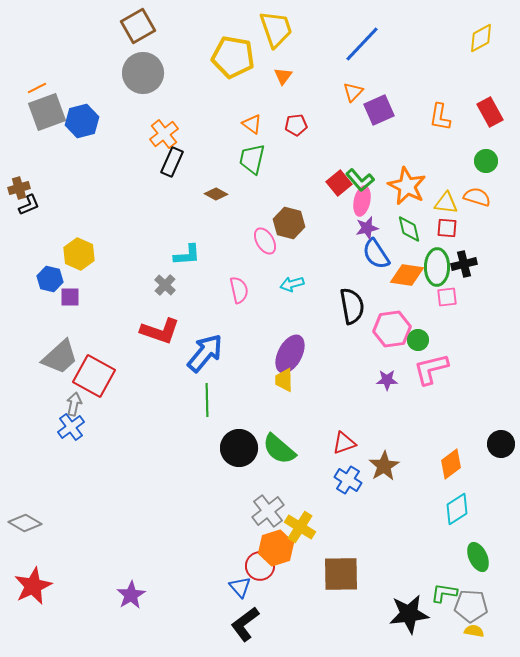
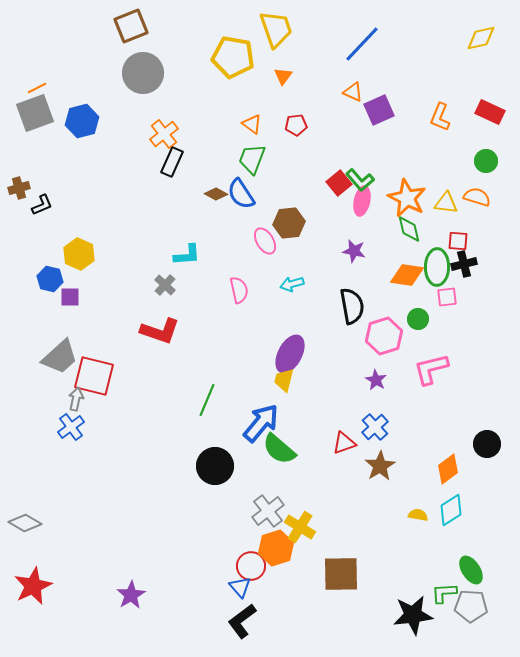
brown square at (138, 26): moved 7 px left; rotated 8 degrees clockwise
yellow diamond at (481, 38): rotated 16 degrees clockwise
orange triangle at (353, 92): rotated 50 degrees counterclockwise
gray square at (47, 112): moved 12 px left, 1 px down
red rectangle at (490, 112): rotated 36 degrees counterclockwise
orange L-shape at (440, 117): rotated 12 degrees clockwise
green trapezoid at (252, 159): rotated 8 degrees clockwise
orange star at (407, 186): moved 12 px down
black L-shape at (29, 205): moved 13 px right
brown hexagon at (289, 223): rotated 20 degrees counterclockwise
purple star at (367, 228): moved 13 px left, 23 px down; rotated 25 degrees clockwise
red square at (447, 228): moved 11 px right, 13 px down
blue semicircle at (376, 254): moved 135 px left, 60 px up
pink hexagon at (392, 329): moved 8 px left, 7 px down; rotated 9 degrees counterclockwise
green circle at (418, 340): moved 21 px up
blue arrow at (205, 353): moved 56 px right, 70 px down
red square at (94, 376): rotated 15 degrees counterclockwise
yellow trapezoid at (284, 380): rotated 15 degrees clockwise
purple star at (387, 380): moved 11 px left; rotated 30 degrees clockwise
green line at (207, 400): rotated 24 degrees clockwise
gray arrow at (74, 404): moved 2 px right, 5 px up
black circle at (501, 444): moved 14 px left
black circle at (239, 448): moved 24 px left, 18 px down
orange diamond at (451, 464): moved 3 px left, 5 px down
brown star at (384, 466): moved 4 px left
blue cross at (348, 480): moved 27 px right, 53 px up; rotated 16 degrees clockwise
cyan diamond at (457, 509): moved 6 px left, 1 px down
green ellipse at (478, 557): moved 7 px left, 13 px down; rotated 8 degrees counterclockwise
red circle at (260, 566): moved 9 px left
green L-shape at (444, 593): rotated 12 degrees counterclockwise
black star at (409, 614): moved 4 px right, 1 px down
black L-shape at (245, 624): moved 3 px left, 3 px up
yellow semicircle at (474, 631): moved 56 px left, 116 px up
